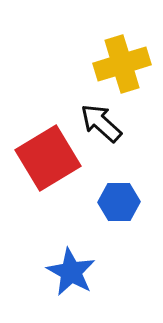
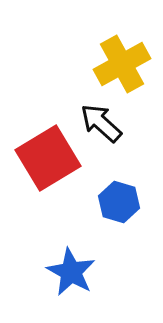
yellow cross: rotated 12 degrees counterclockwise
blue hexagon: rotated 18 degrees clockwise
